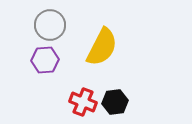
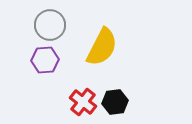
red cross: rotated 16 degrees clockwise
